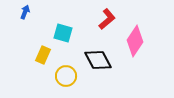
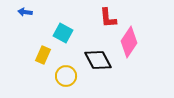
blue arrow: rotated 104 degrees counterclockwise
red L-shape: moved 1 px right, 1 px up; rotated 125 degrees clockwise
cyan square: rotated 12 degrees clockwise
pink diamond: moved 6 px left, 1 px down
